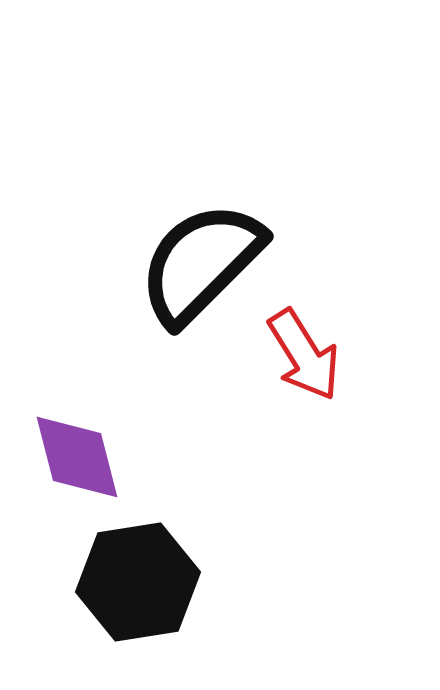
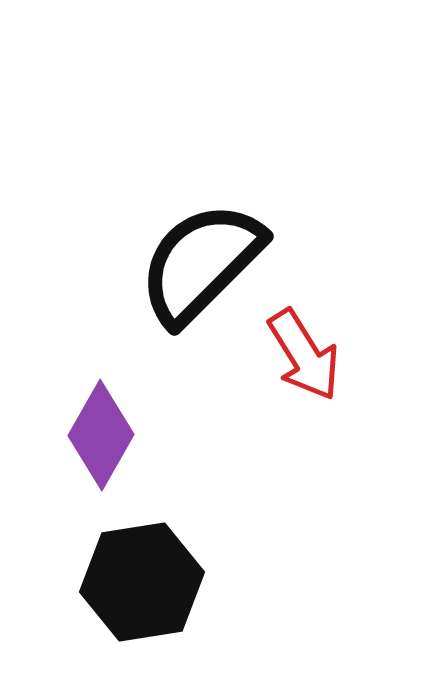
purple diamond: moved 24 px right, 22 px up; rotated 44 degrees clockwise
black hexagon: moved 4 px right
